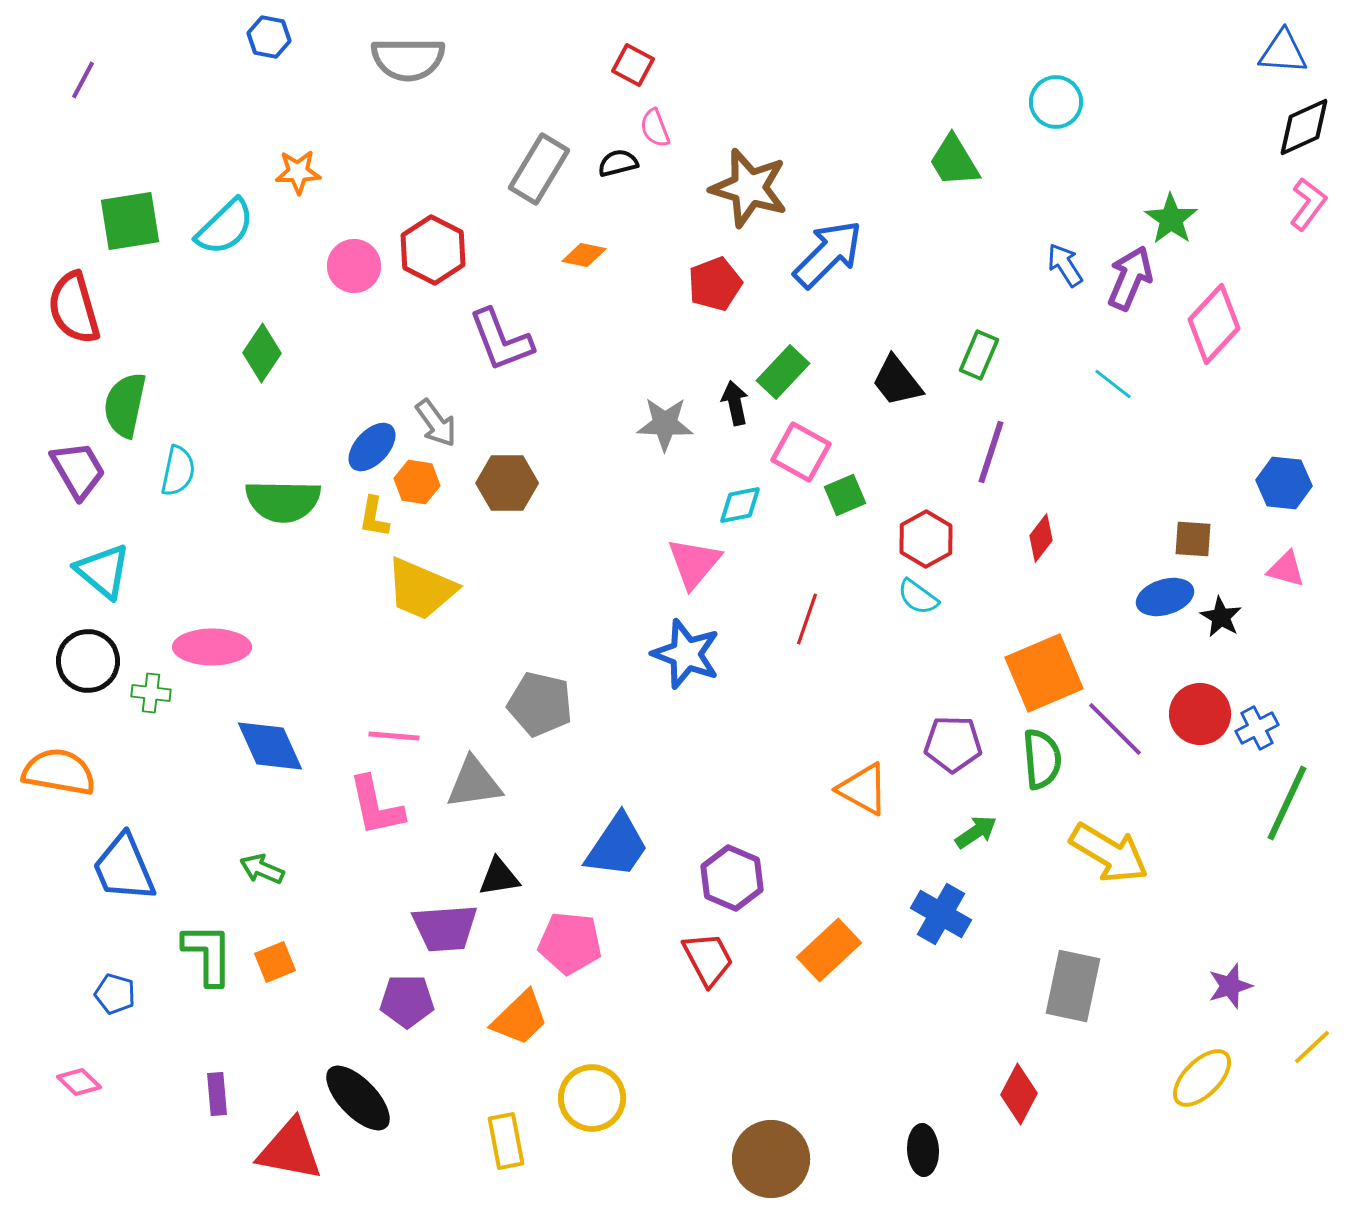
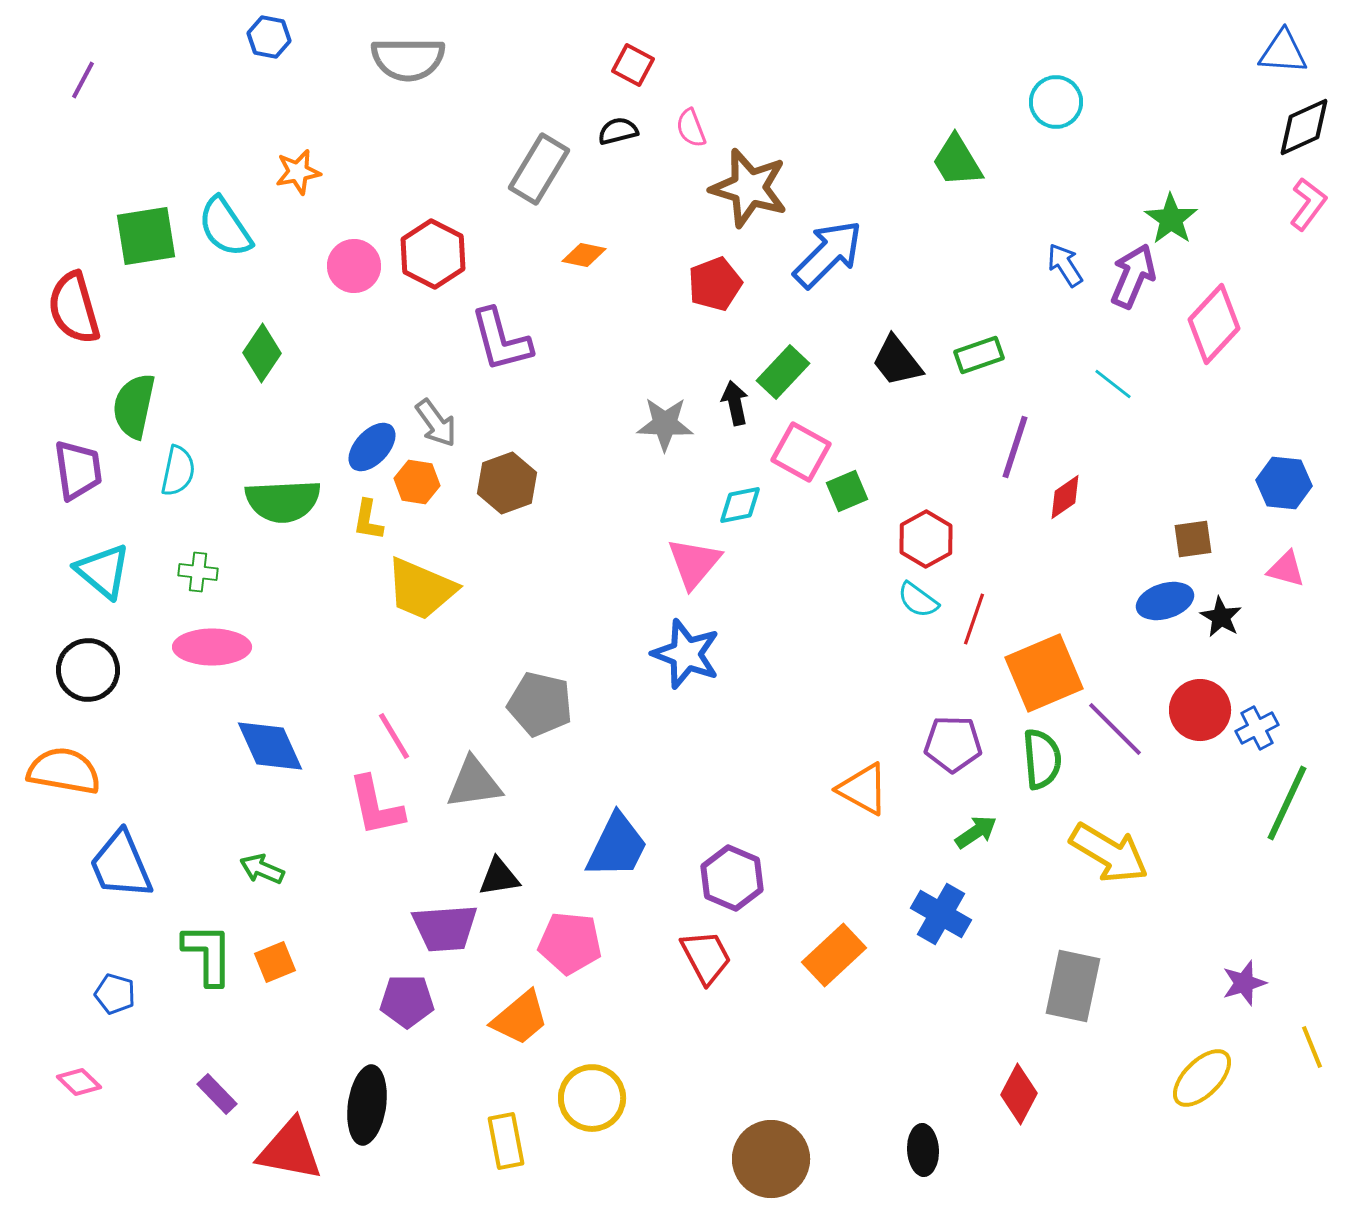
pink semicircle at (655, 128): moved 36 px right
green trapezoid at (954, 161): moved 3 px right
black semicircle at (618, 163): moved 32 px up
orange star at (298, 172): rotated 9 degrees counterclockwise
green square at (130, 221): moved 16 px right, 15 px down
cyan semicircle at (225, 227): rotated 100 degrees clockwise
red hexagon at (433, 250): moved 4 px down
purple arrow at (1130, 278): moved 3 px right, 2 px up
purple L-shape at (501, 340): rotated 6 degrees clockwise
green rectangle at (979, 355): rotated 48 degrees clockwise
black trapezoid at (897, 381): moved 20 px up
green semicircle at (125, 405): moved 9 px right, 1 px down
purple line at (991, 452): moved 24 px right, 5 px up
purple trapezoid at (78, 470): rotated 22 degrees clockwise
brown hexagon at (507, 483): rotated 20 degrees counterclockwise
green square at (845, 495): moved 2 px right, 4 px up
green semicircle at (283, 501): rotated 4 degrees counterclockwise
yellow L-shape at (374, 517): moved 6 px left, 3 px down
red diamond at (1041, 538): moved 24 px right, 41 px up; rotated 18 degrees clockwise
brown square at (1193, 539): rotated 12 degrees counterclockwise
cyan semicircle at (918, 597): moved 3 px down
blue ellipse at (1165, 597): moved 4 px down
red line at (807, 619): moved 167 px right
black circle at (88, 661): moved 9 px down
green cross at (151, 693): moved 47 px right, 121 px up
red circle at (1200, 714): moved 4 px up
pink line at (394, 736): rotated 54 degrees clockwise
orange semicircle at (59, 772): moved 5 px right, 1 px up
blue trapezoid at (617, 846): rotated 8 degrees counterclockwise
blue trapezoid at (124, 868): moved 3 px left, 3 px up
orange rectangle at (829, 950): moved 5 px right, 5 px down
red trapezoid at (708, 959): moved 2 px left, 2 px up
purple star at (1230, 986): moved 14 px right, 3 px up
orange trapezoid at (520, 1018): rotated 4 degrees clockwise
yellow line at (1312, 1047): rotated 69 degrees counterclockwise
purple rectangle at (217, 1094): rotated 39 degrees counterclockwise
black ellipse at (358, 1098): moved 9 px right, 7 px down; rotated 52 degrees clockwise
